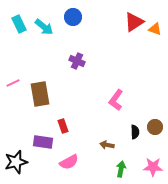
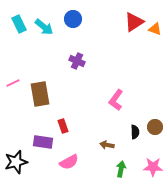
blue circle: moved 2 px down
